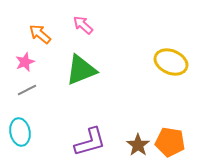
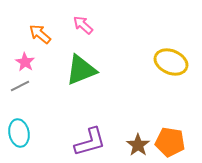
pink star: rotated 18 degrees counterclockwise
gray line: moved 7 px left, 4 px up
cyan ellipse: moved 1 px left, 1 px down
